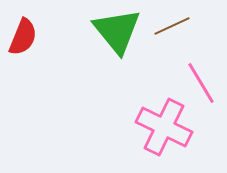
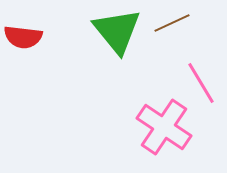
brown line: moved 3 px up
red semicircle: rotated 75 degrees clockwise
pink cross: rotated 8 degrees clockwise
